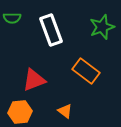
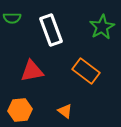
green star: rotated 10 degrees counterclockwise
red triangle: moved 2 px left, 9 px up; rotated 10 degrees clockwise
orange hexagon: moved 2 px up
